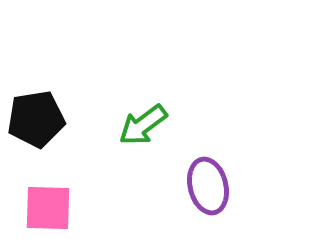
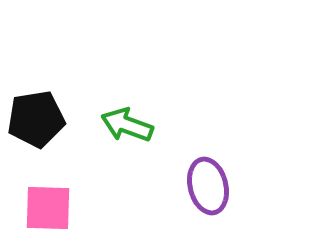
green arrow: moved 16 px left; rotated 57 degrees clockwise
